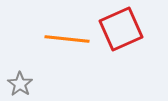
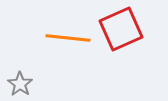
orange line: moved 1 px right, 1 px up
